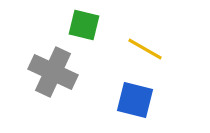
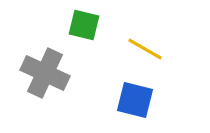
gray cross: moved 8 px left, 1 px down
